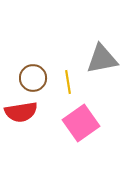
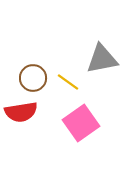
yellow line: rotated 45 degrees counterclockwise
